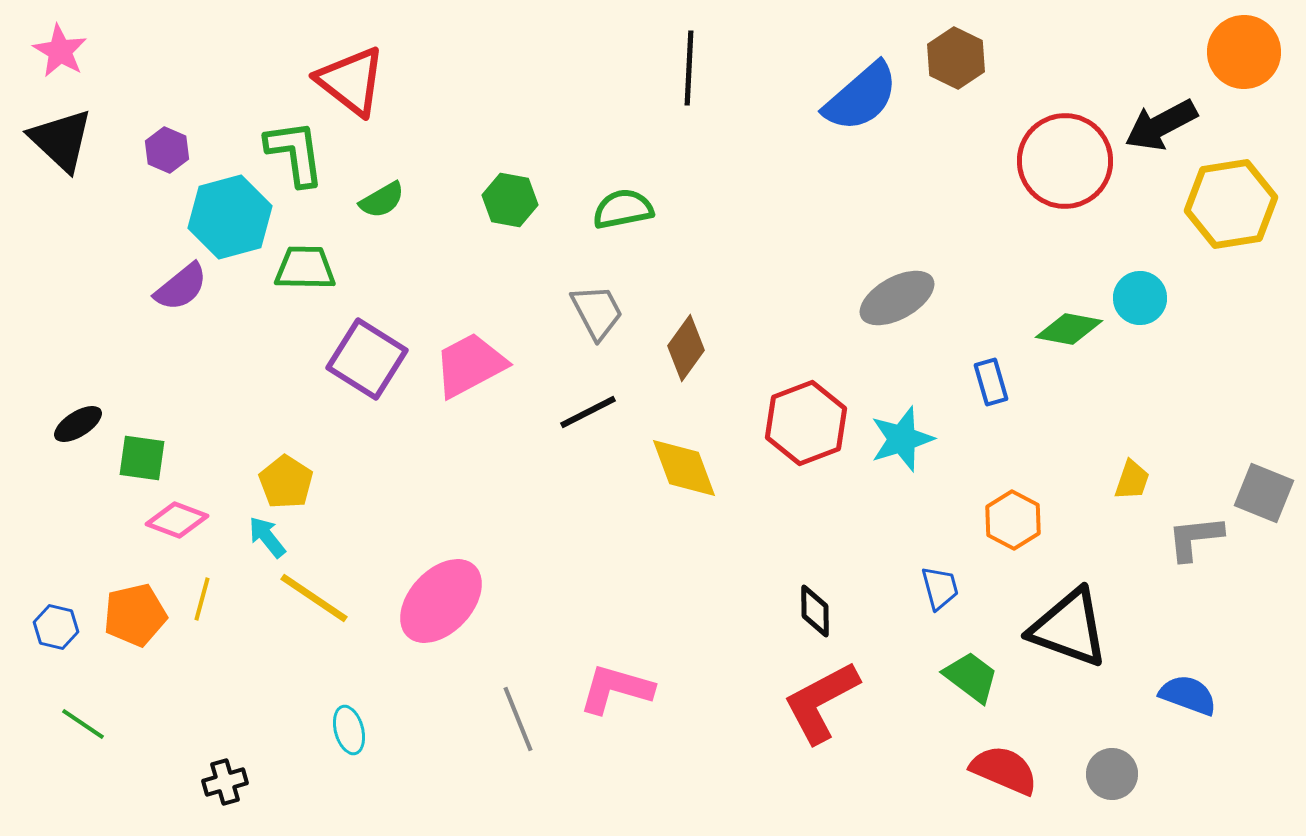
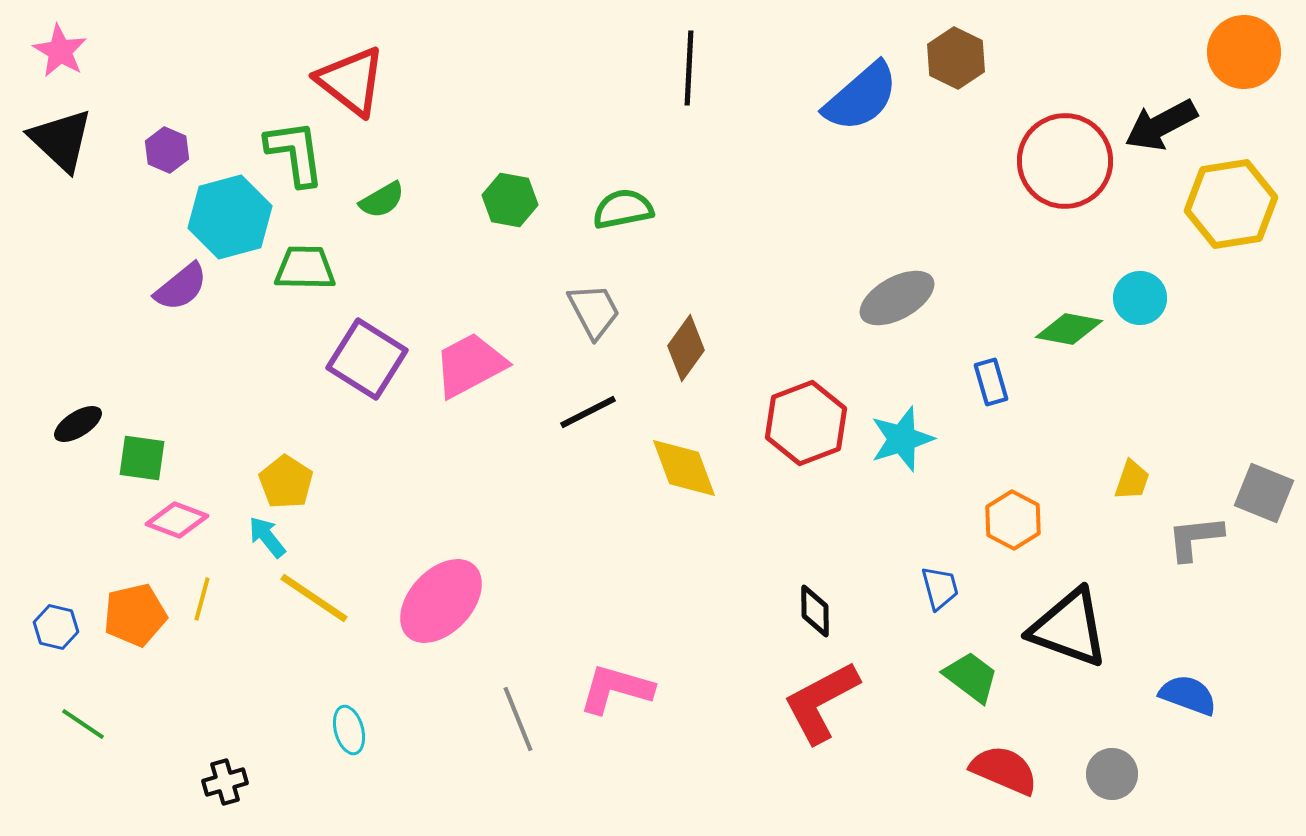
gray trapezoid at (597, 312): moved 3 px left, 1 px up
